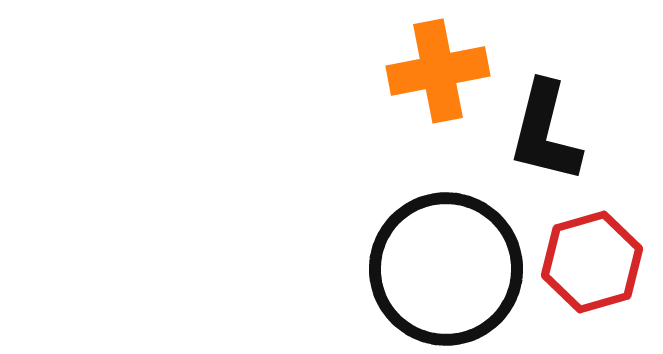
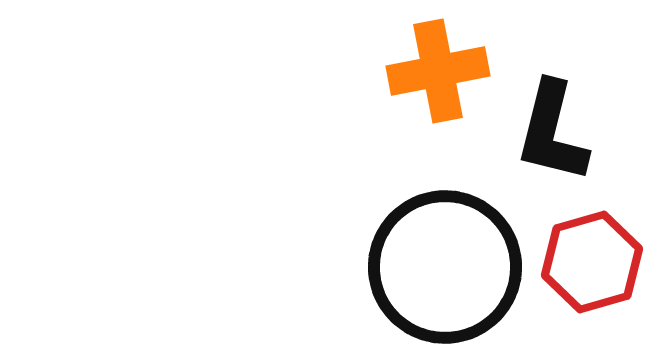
black L-shape: moved 7 px right
black circle: moved 1 px left, 2 px up
